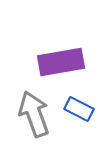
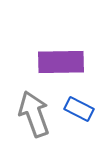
purple rectangle: rotated 9 degrees clockwise
